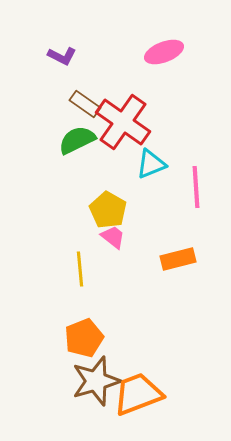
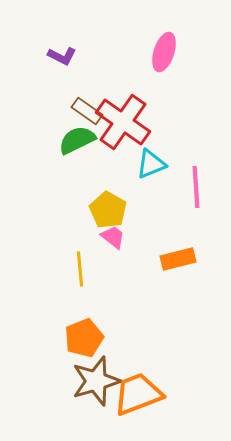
pink ellipse: rotated 51 degrees counterclockwise
brown rectangle: moved 2 px right, 7 px down
